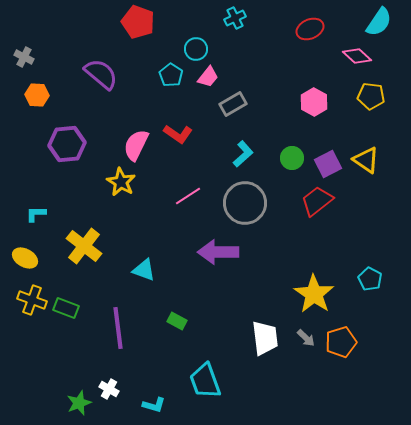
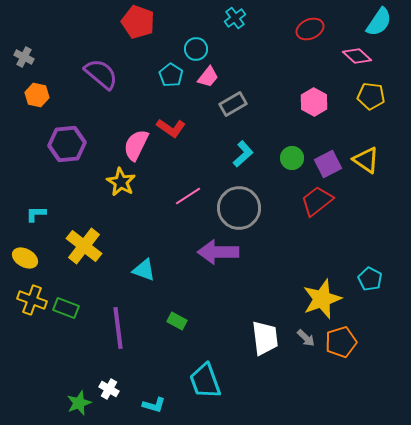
cyan cross at (235, 18): rotated 10 degrees counterclockwise
orange hexagon at (37, 95): rotated 10 degrees clockwise
red L-shape at (178, 134): moved 7 px left, 6 px up
gray circle at (245, 203): moved 6 px left, 5 px down
yellow star at (314, 294): moved 8 px right, 5 px down; rotated 18 degrees clockwise
